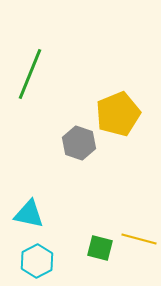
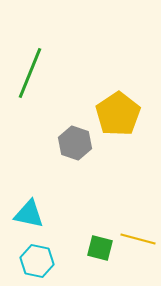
green line: moved 1 px up
yellow pentagon: rotated 12 degrees counterclockwise
gray hexagon: moved 4 px left
yellow line: moved 1 px left
cyan hexagon: rotated 20 degrees counterclockwise
